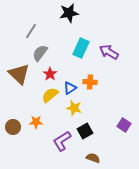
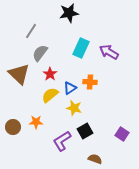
purple square: moved 2 px left, 9 px down
brown semicircle: moved 2 px right, 1 px down
